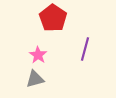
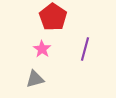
red pentagon: moved 1 px up
pink star: moved 4 px right, 6 px up
